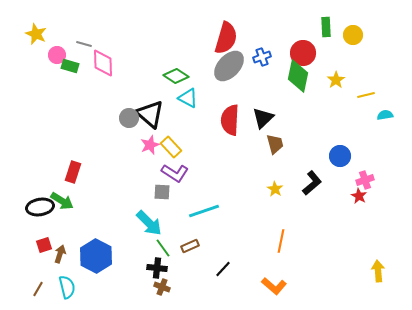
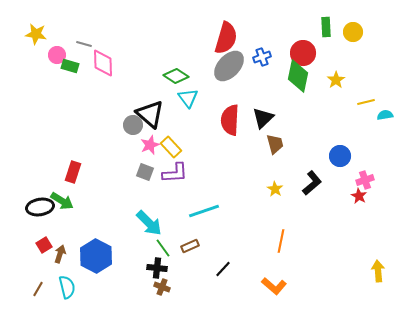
yellow star at (36, 34): rotated 15 degrees counterclockwise
yellow circle at (353, 35): moved 3 px up
yellow line at (366, 95): moved 7 px down
cyan triangle at (188, 98): rotated 25 degrees clockwise
gray circle at (129, 118): moved 4 px right, 7 px down
purple L-shape at (175, 173): rotated 36 degrees counterclockwise
gray square at (162, 192): moved 17 px left, 20 px up; rotated 18 degrees clockwise
red square at (44, 245): rotated 14 degrees counterclockwise
